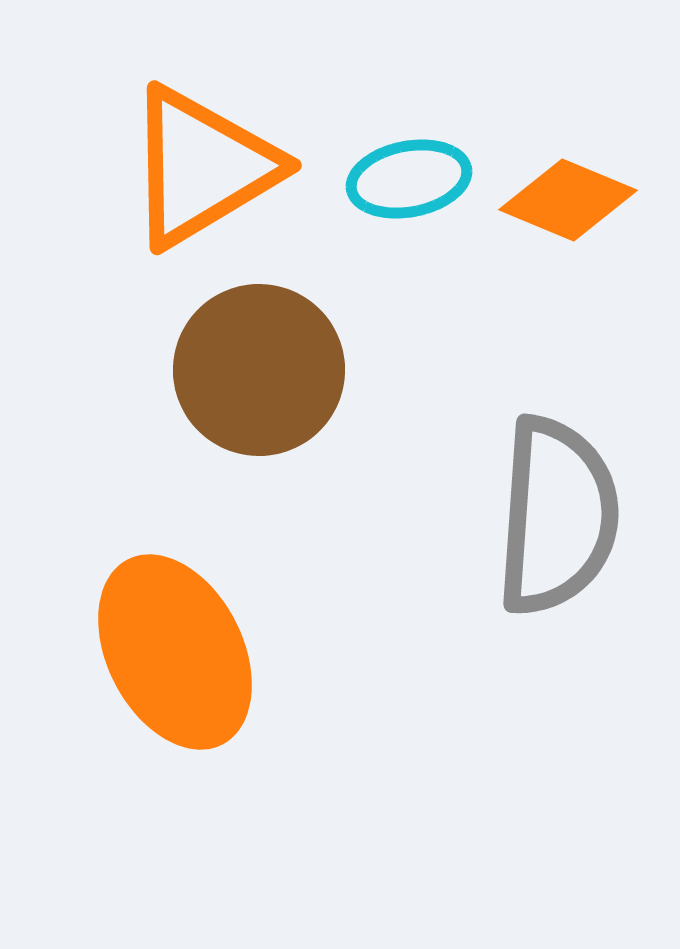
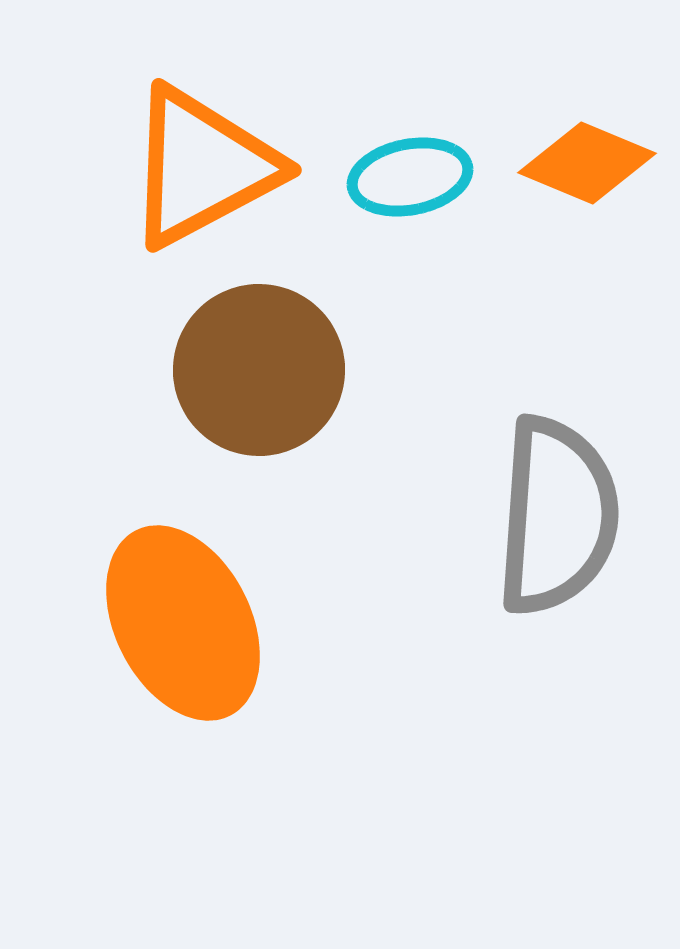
orange triangle: rotated 3 degrees clockwise
cyan ellipse: moved 1 px right, 2 px up
orange diamond: moved 19 px right, 37 px up
orange ellipse: moved 8 px right, 29 px up
